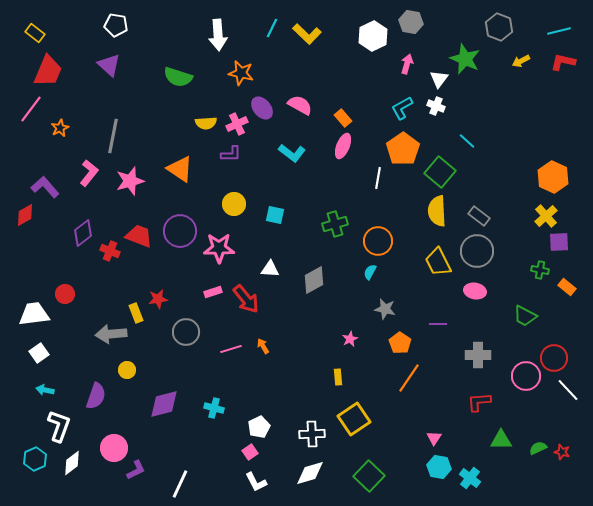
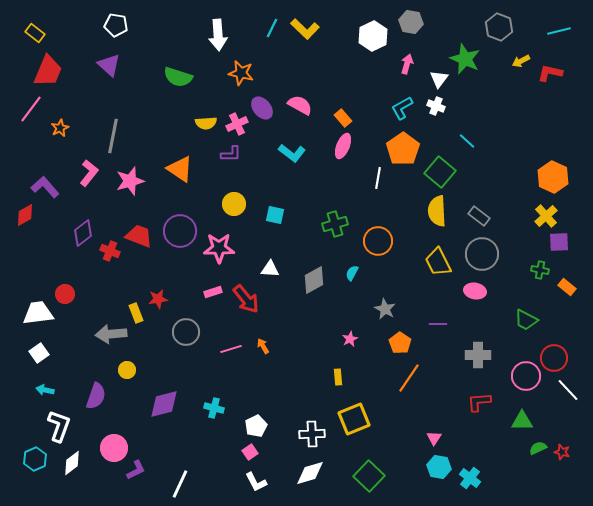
yellow L-shape at (307, 34): moved 2 px left, 5 px up
red L-shape at (563, 62): moved 13 px left, 11 px down
gray circle at (477, 251): moved 5 px right, 3 px down
cyan semicircle at (370, 272): moved 18 px left, 1 px down
gray star at (385, 309): rotated 15 degrees clockwise
white trapezoid at (34, 314): moved 4 px right, 1 px up
green trapezoid at (525, 316): moved 1 px right, 4 px down
yellow square at (354, 419): rotated 12 degrees clockwise
white pentagon at (259, 427): moved 3 px left, 1 px up
green triangle at (501, 440): moved 21 px right, 19 px up
